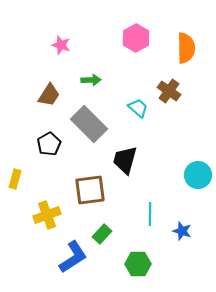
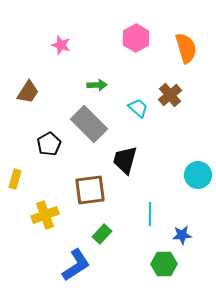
orange semicircle: rotated 16 degrees counterclockwise
green arrow: moved 6 px right, 5 px down
brown cross: moved 1 px right, 4 px down; rotated 15 degrees clockwise
brown trapezoid: moved 21 px left, 3 px up
yellow cross: moved 2 px left
blue star: moved 4 px down; rotated 24 degrees counterclockwise
blue L-shape: moved 3 px right, 8 px down
green hexagon: moved 26 px right
